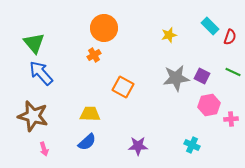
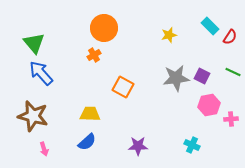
red semicircle: rotated 14 degrees clockwise
